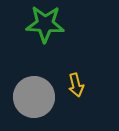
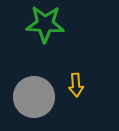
yellow arrow: rotated 10 degrees clockwise
